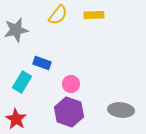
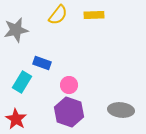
pink circle: moved 2 px left, 1 px down
